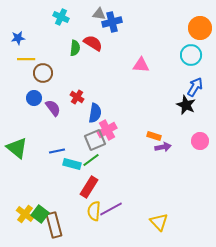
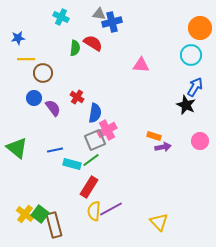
blue line: moved 2 px left, 1 px up
